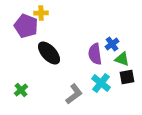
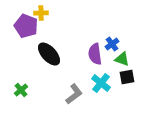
black ellipse: moved 1 px down
